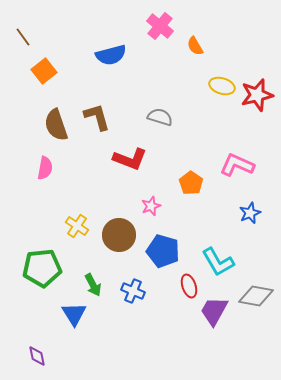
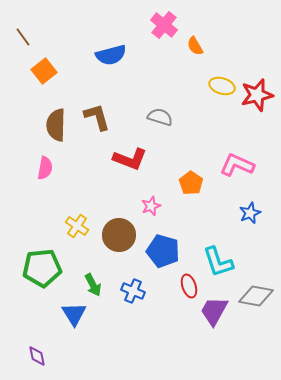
pink cross: moved 4 px right, 1 px up
brown semicircle: rotated 20 degrees clockwise
cyan L-shape: rotated 12 degrees clockwise
